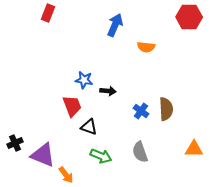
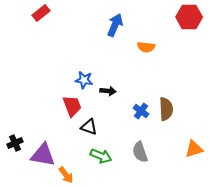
red rectangle: moved 7 px left; rotated 30 degrees clockwise
orange triangle: rotated 18 degrees counterclockwise
purple triangle: rotated 12 degrees counterclockwise
